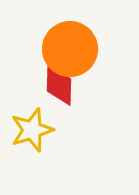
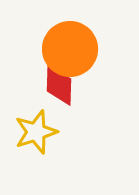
yellow star: moved 4 px right, 2 px down
